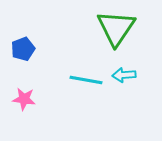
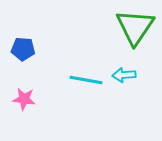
green triangle: moved 19 px right, 1 px up
blue pentagon: rotated 25 degrees clockwise
